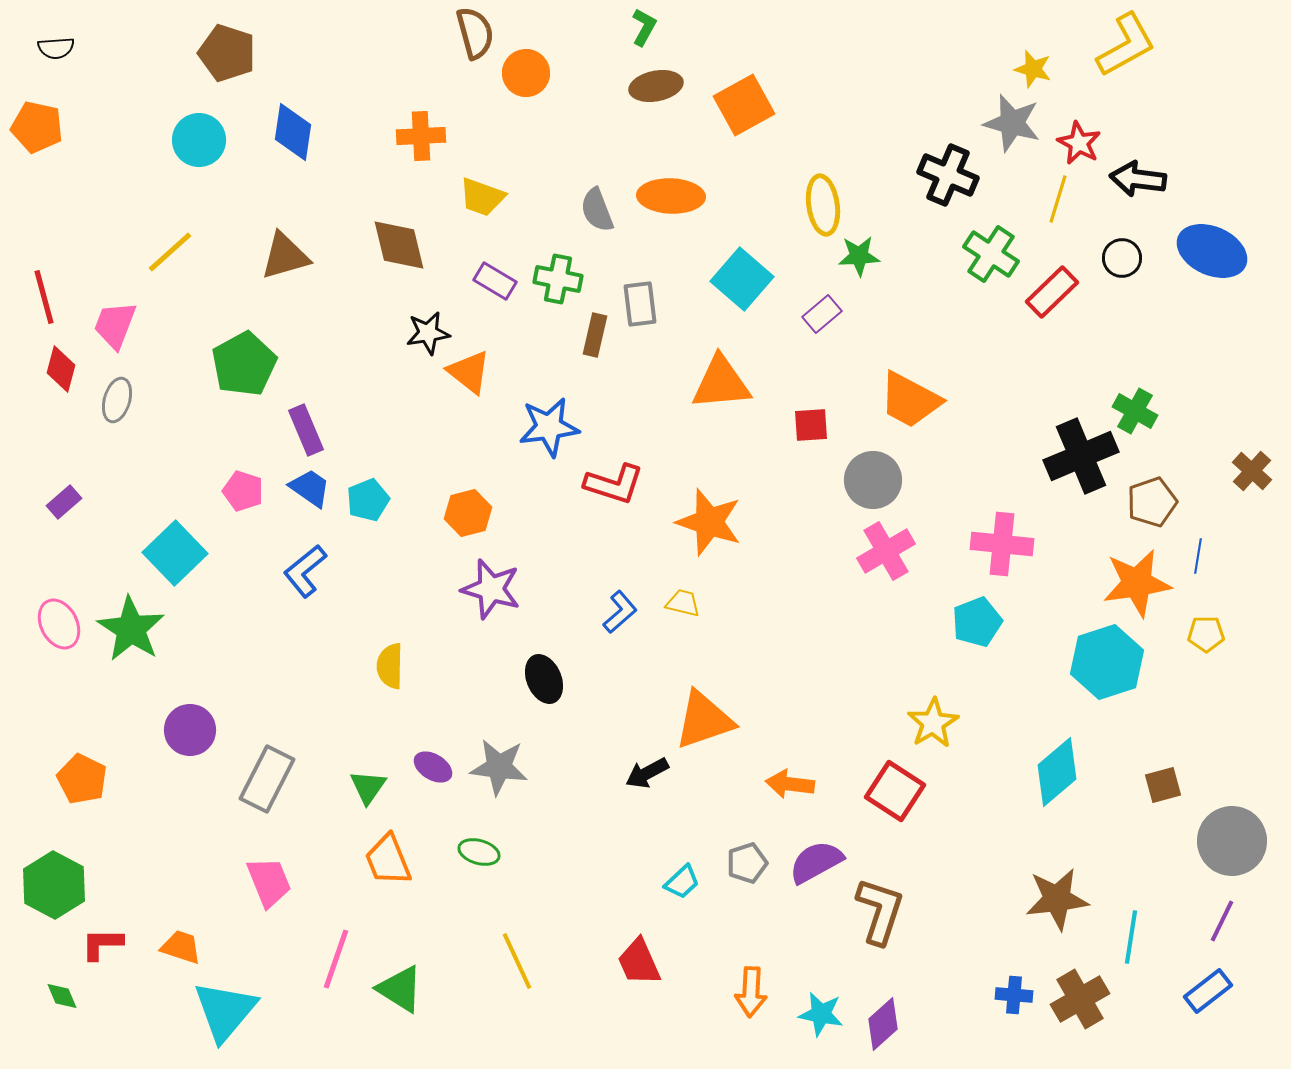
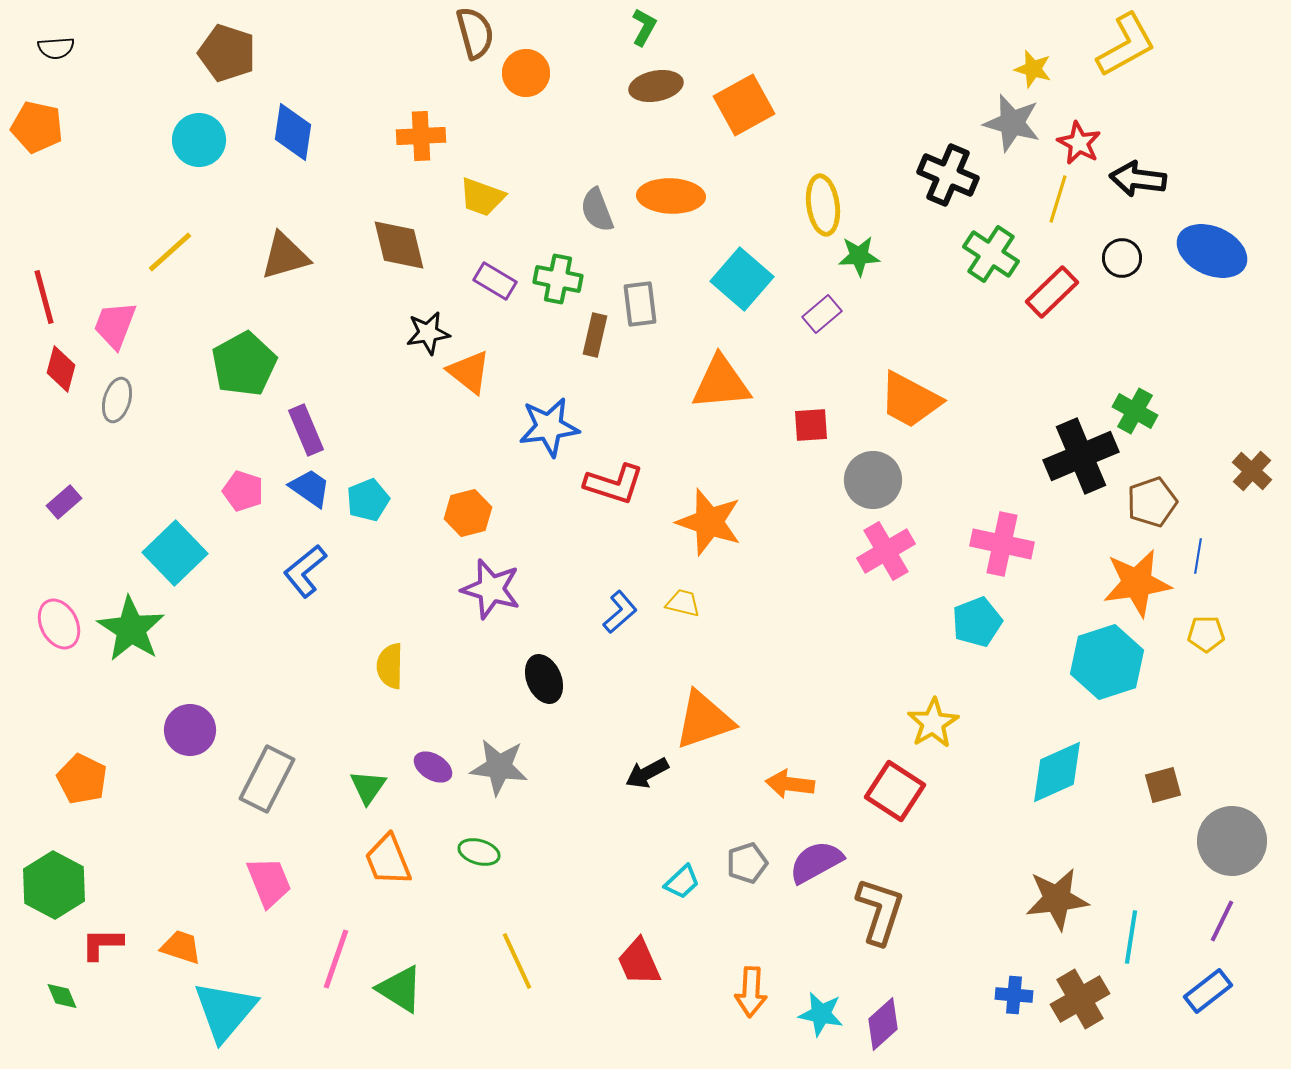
pink cross at (1002, 544): rotated 6 degrees clockwise
cyan diamond at (1057, 772): rotated 16 degrees clockwise
